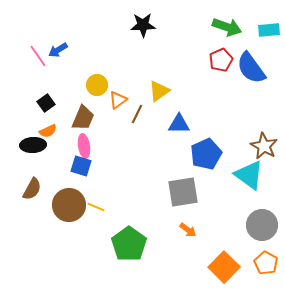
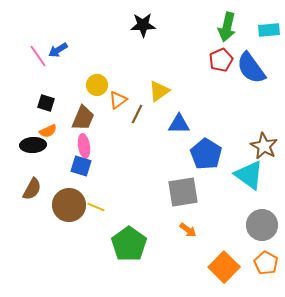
green arrow: rotated 84 degrees clockwise
black square: rotated 36 degrees counterclockwise
blue pentagon: rotated 16 degrees counterclockwise
